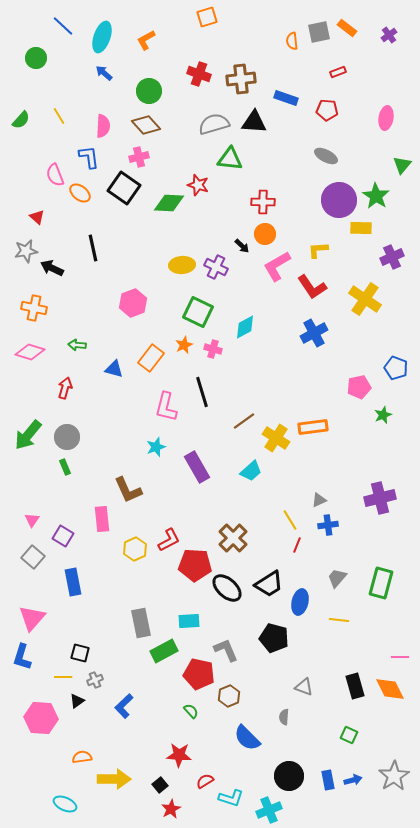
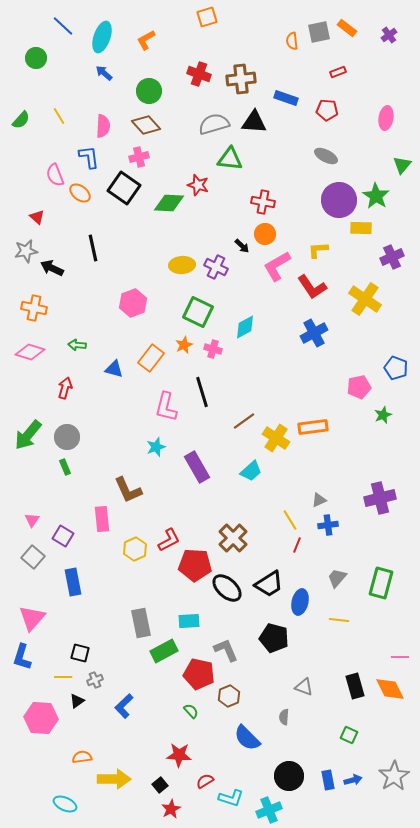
red cross at (263, 202): rotated 10 degrees clockwise
